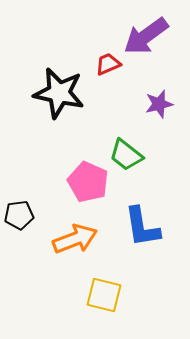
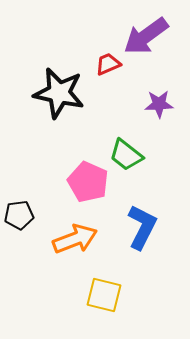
purple star: rotated 12 degrees clockwise
blue L-shape: rotated 144 degrees counterclockwise
